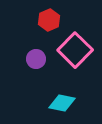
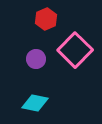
red hexagon: moved 3 px left, 1 px up
cyan diamond: moved 27 px left
